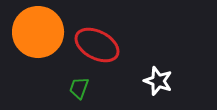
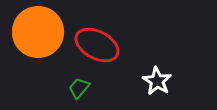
white star: moved 1 px left; rotated 12 degrees clockwise
green trapezoid: rotated 20 degrees clockwise
